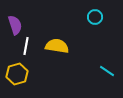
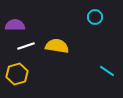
purple semicircle: rotated 72 degrees counterclockwise
white line: rotated 60 degrees clockwise
